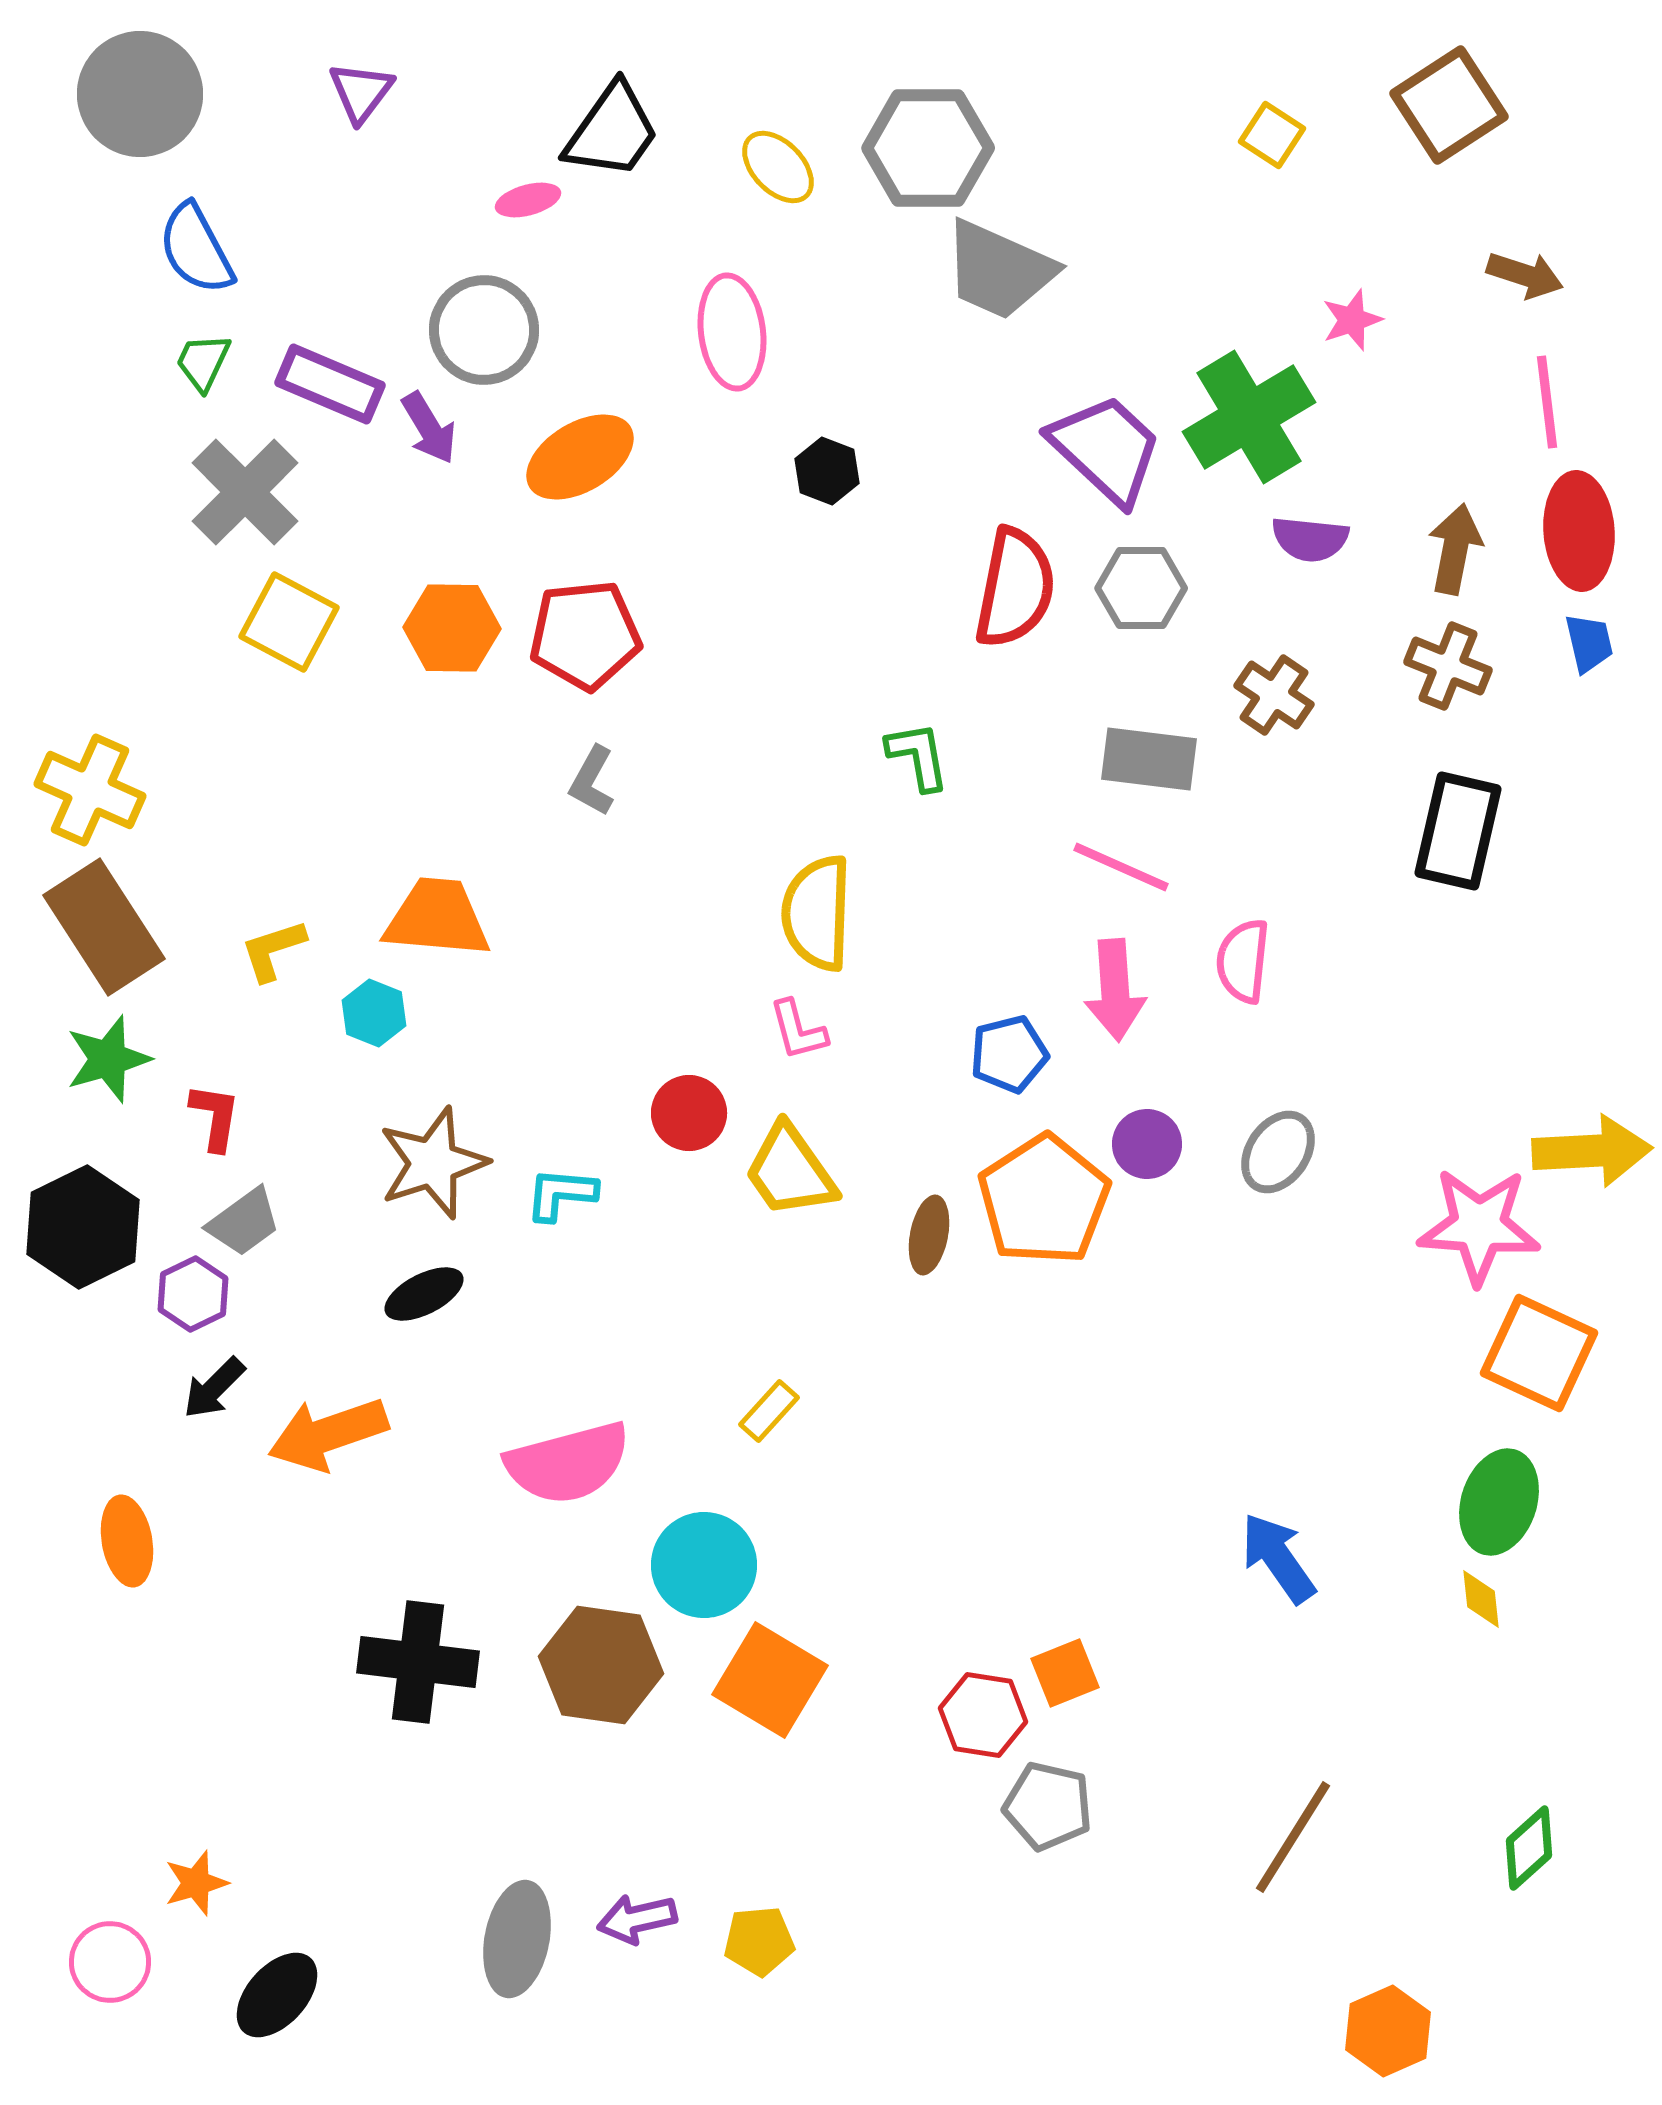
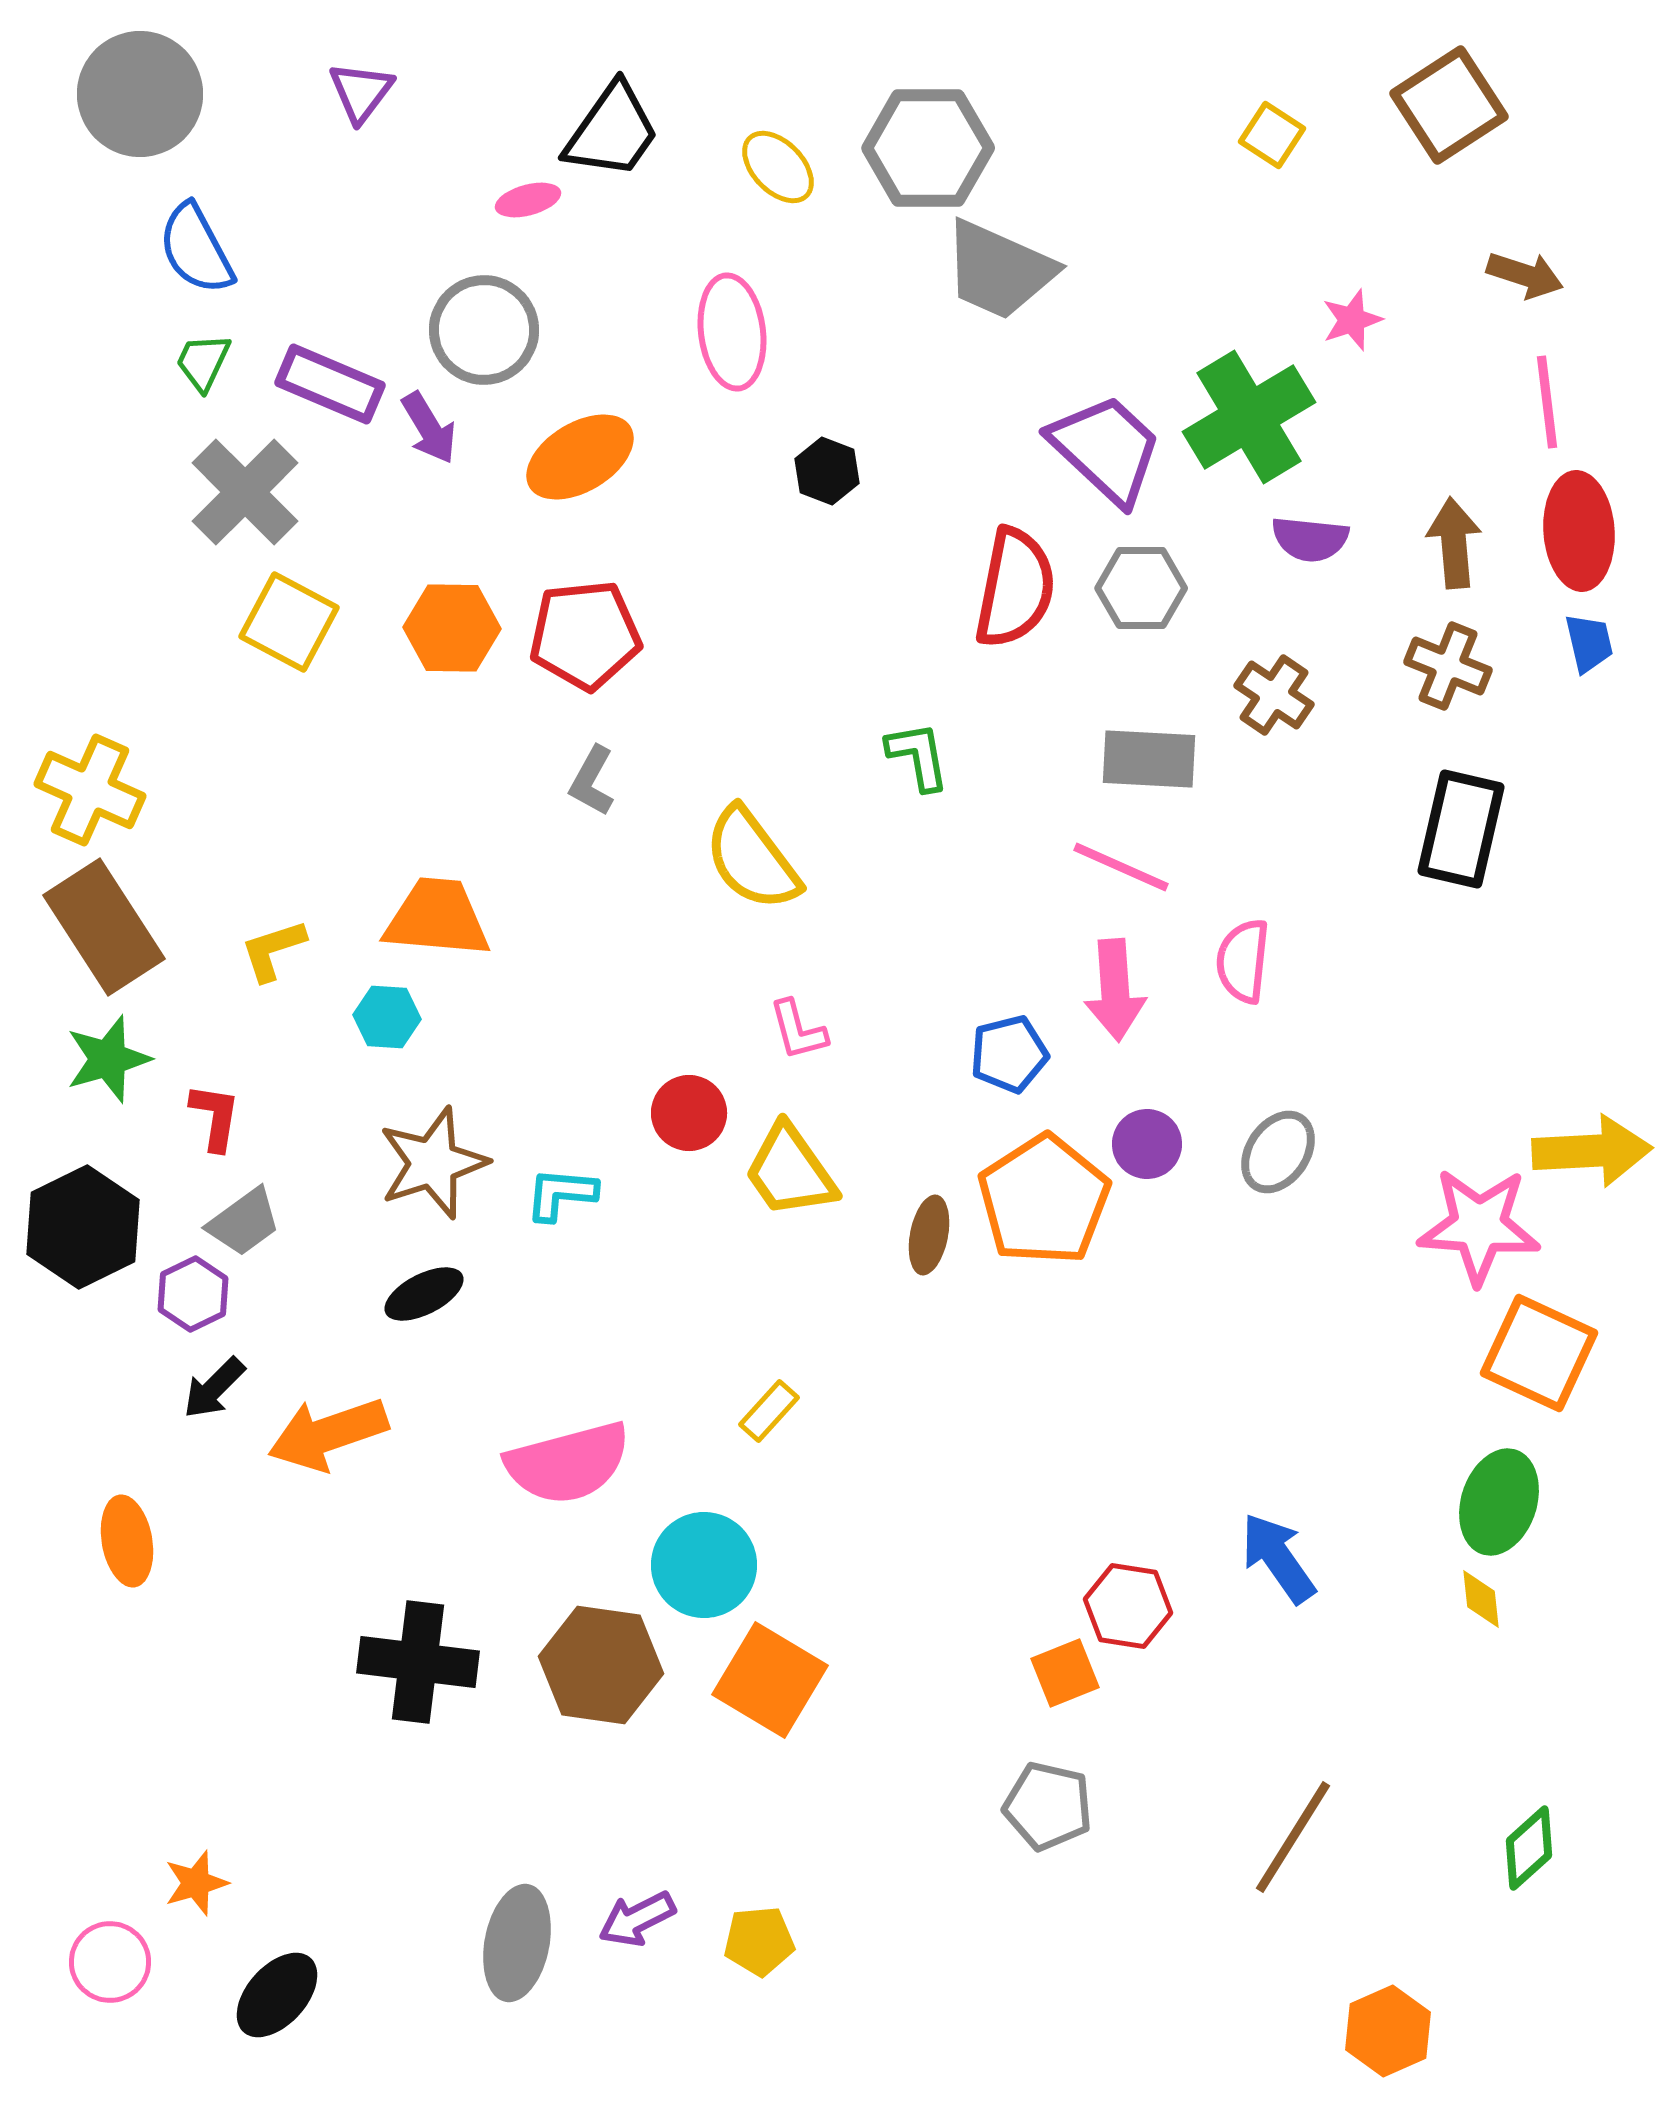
brown arrow at (1455, 549): moved 1 px left, 6 px up; rotated 16 degrees counterclockwise
gray rectangle at (1149, 759): rotated 4 degrees counterclockwise
black rectangle at (1458, 831): moved 3 px right, 2 px up
yellow semicircle at (817, 913): moved 65 px left, 54 px up; rotated 39 degrees counterclockwise
cyan hexagon at (374, 1013): moved 13 px right, 4 px down; rotated 18 degrees counterclockwise
red hexagon at (983, 1715): moved 145 px right, 109 px up
purple arrow at (637, 1919): rotated 14 degrees counterclockwise
gray ellipse at (517, 1939): moved 4 px down
